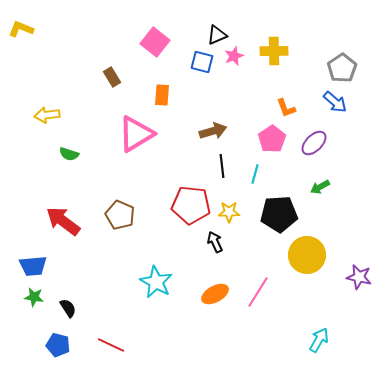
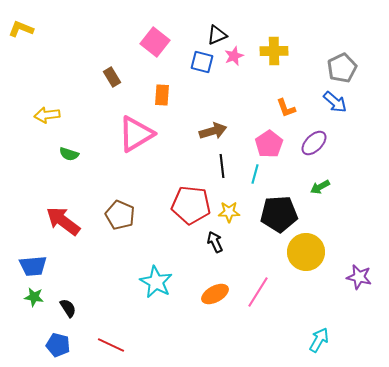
gray pentagon: rotated 8 degrees clockwise
pink pentagon: moved 3 px left, 5 px down
yellow circle: moved 1 px left, 3 px up
